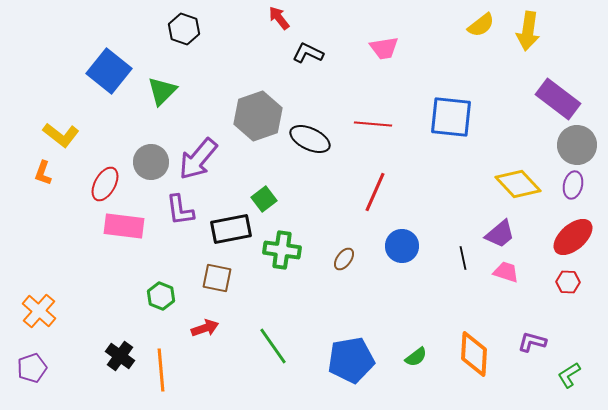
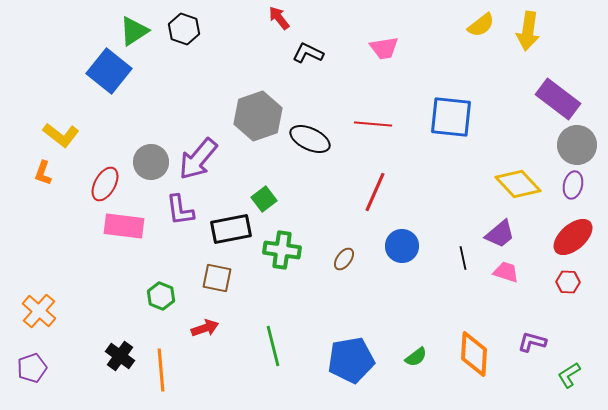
green triangle at (162, 91): moved 28 px left, 60 px up; rotated 12 degrees clockwise
green line at (273, 346): rotated 21 degrees clockwise
